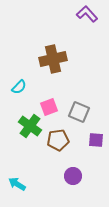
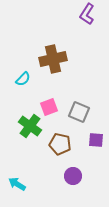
purple L-shape: rotated 105 degrees counterclockwise
cyan semicircle: moved 4 px right, 8 px up
brown pentagon: moved 2 px right, 4 px down; rotated 20 degrees clockwise
